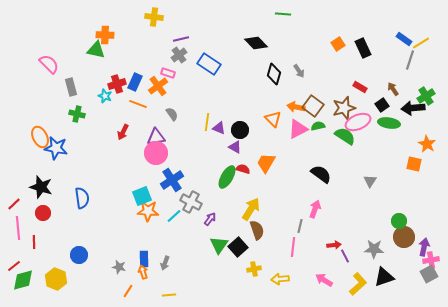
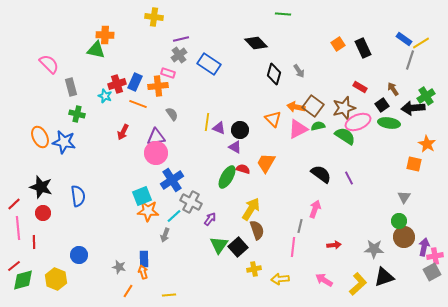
orange cross at (158, 86): rotated 30 degrees clockwise
blue star at (56, 148): moved 8 px right, 6 px up
gray triangle at (370, 181): moved 34 px right, 16 px down
blue semicircle at (82, 198): moved 4 px left, 2 px up
purple line at (345, 256): moved 4 px right, 78 px up
pink cross at (431, 260): moved 4 px right, 4 px up
gray arrow at (165, 263): moved 28 px up
gray square at (429, 274): moved 3 px right, 2 px up
